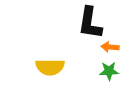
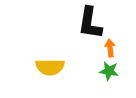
orange arrow: moved 1 px down; rotated 78 degrees clockwise
green star: rotated 12 degrees clockwise
